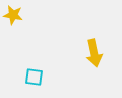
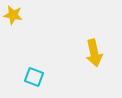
cyan square: rotated 12 degrees clockwise
